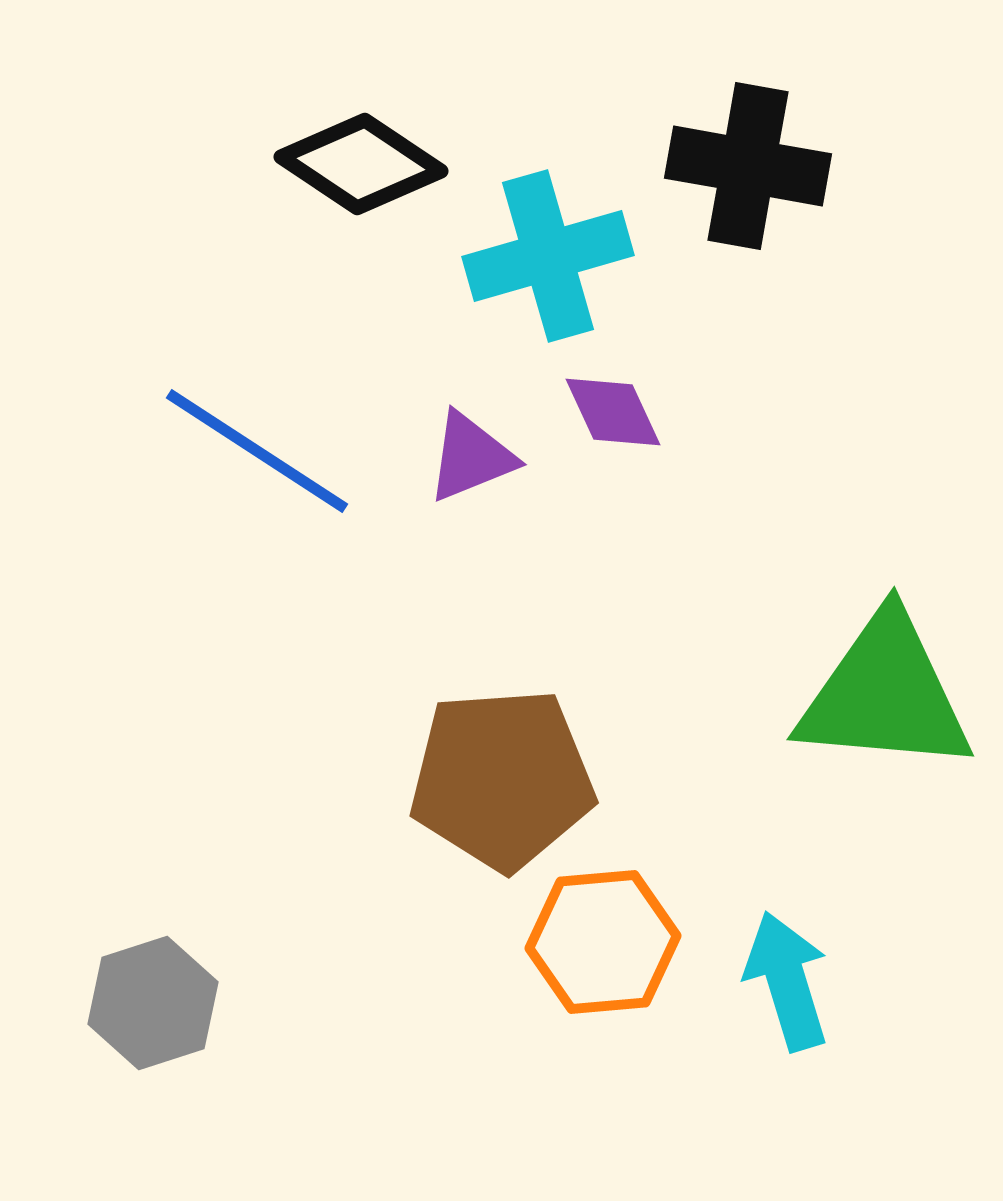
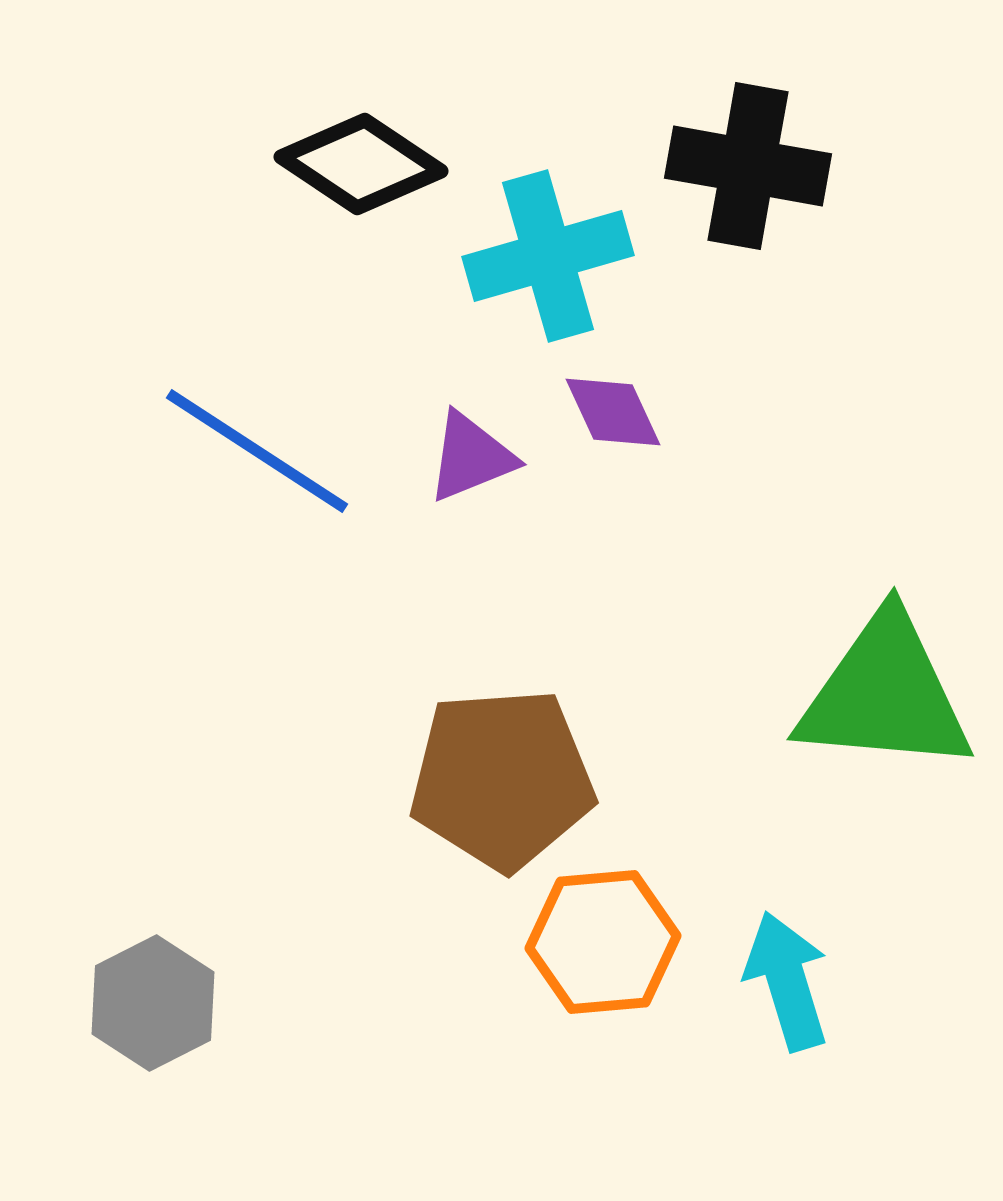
gray hexagon: rotated 9 degrees counterclockwise
